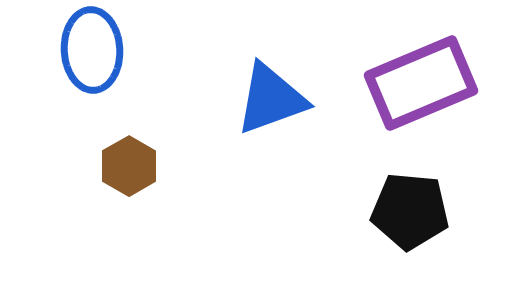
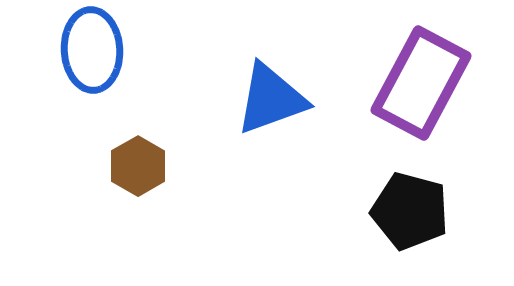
purple rectangle: rotated 39 degrees counterclockwise
brown hexagon: moved 9 px right
black pentagon: rotated 10 degrees clockwise
